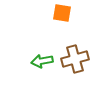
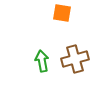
green arrow: rotated 90 degrees clockwise
